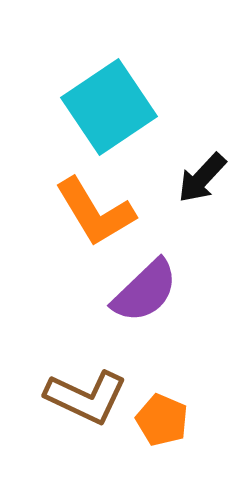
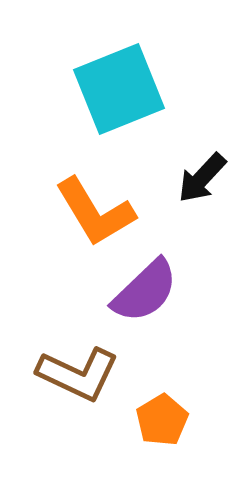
cyan square: moved 10 px right, 18 px up; rotated 12 degrees clockwise
brown L-shape: moved 8 px left, 23 px up
orange pentagon: rotated 18 degrees clockwise
